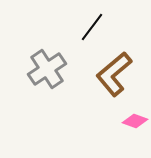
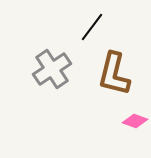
gray cross: moved 5 px right
brown L-shape: rotated 36 degrees counterclockwise
